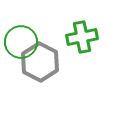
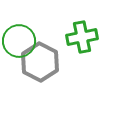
green circle: moved 2 px left, 1 px up
